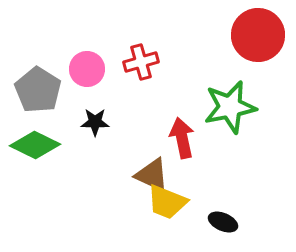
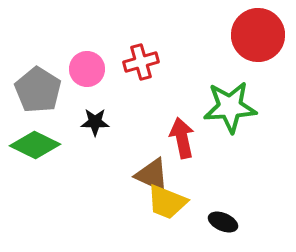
green star: rotated 8 degrees clockwise
